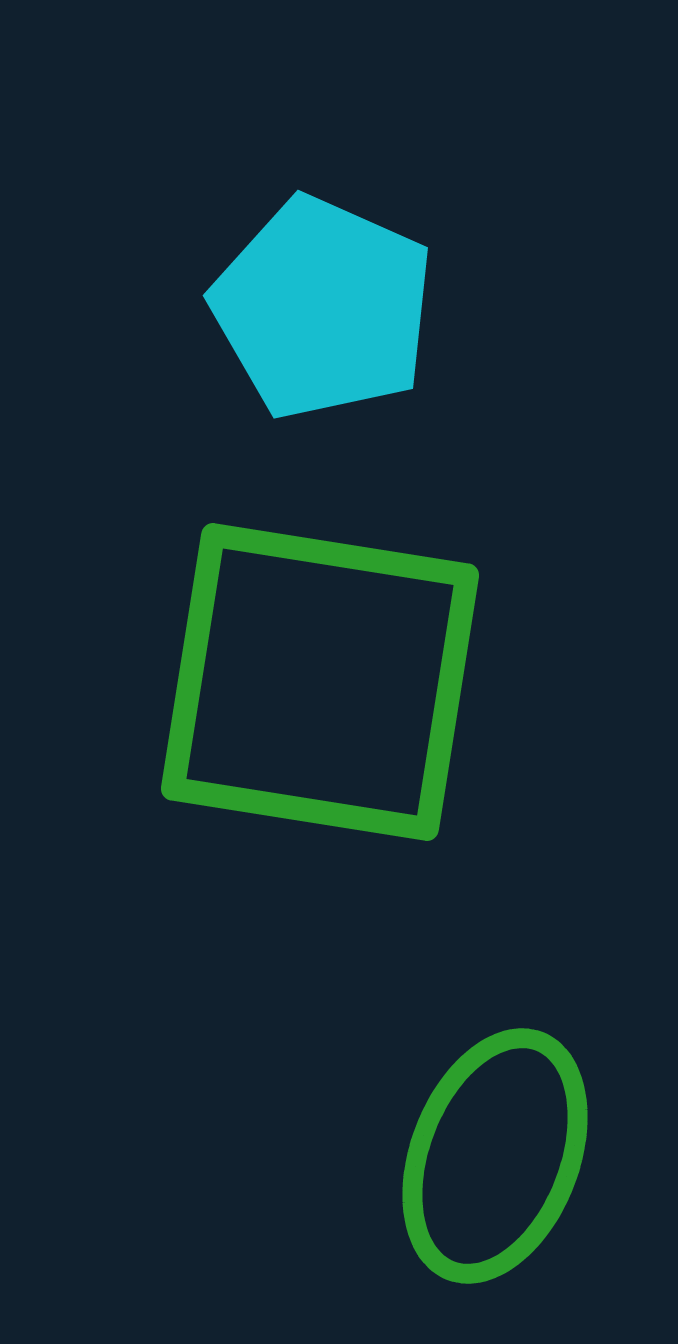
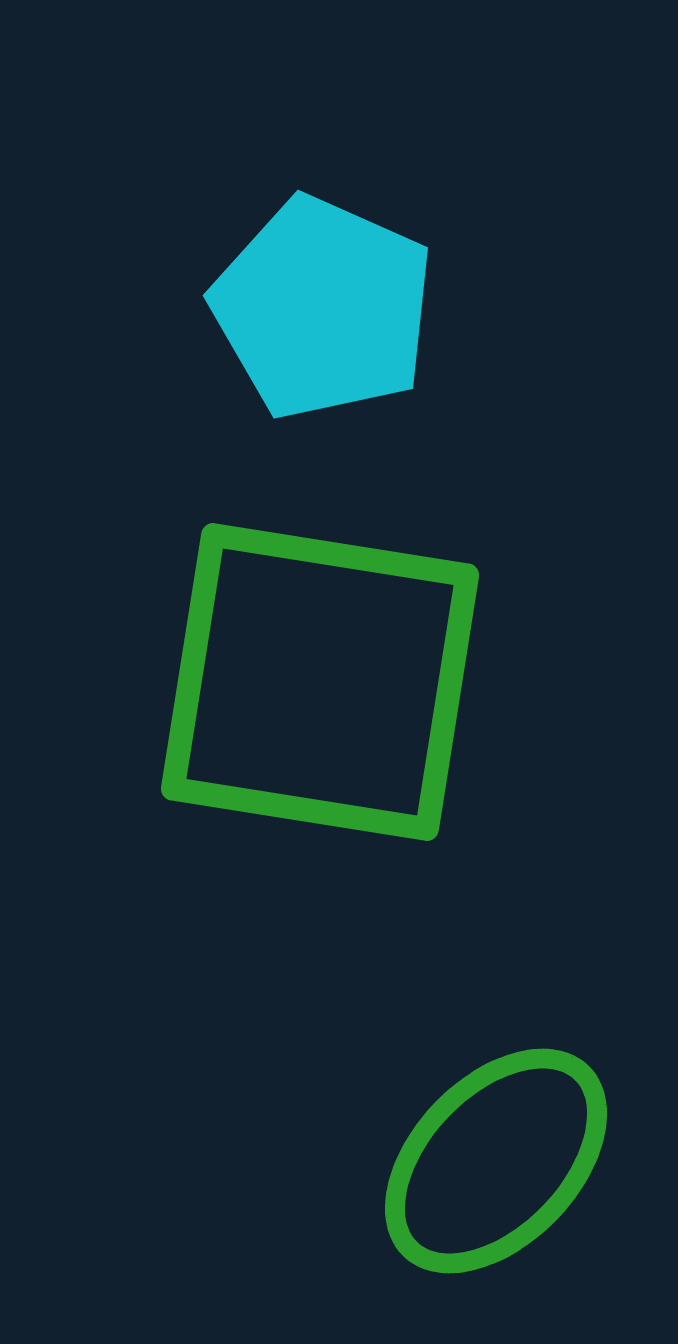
green ellipse: moved 1 px right, 5 px down; rotated 23 degrees clockwise
